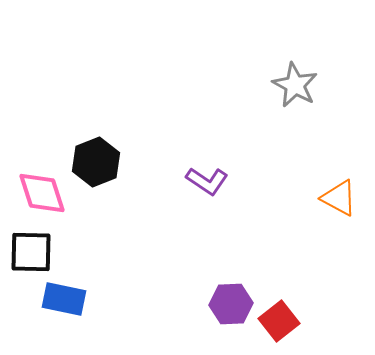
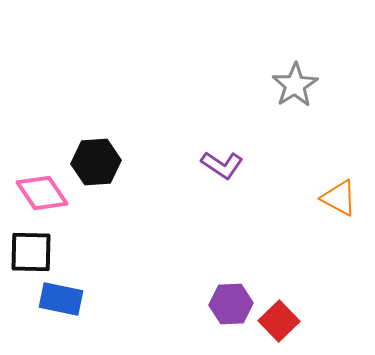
gray star: rotated 12 degrees clockwise
black hexagon: rotated 18 degrees clockwise
purple L-shape: moved 15 px right, 16 px up
pink diamond: rotated 16 degrees counterclockwise
blue rectangle: moved 3 px left
red square: rotated 6 degrees counterclockwise
